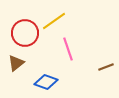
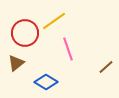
brown line: rotated 21 degrees counterclockwise
blue diamond: rotated 10 degrees clockwise
